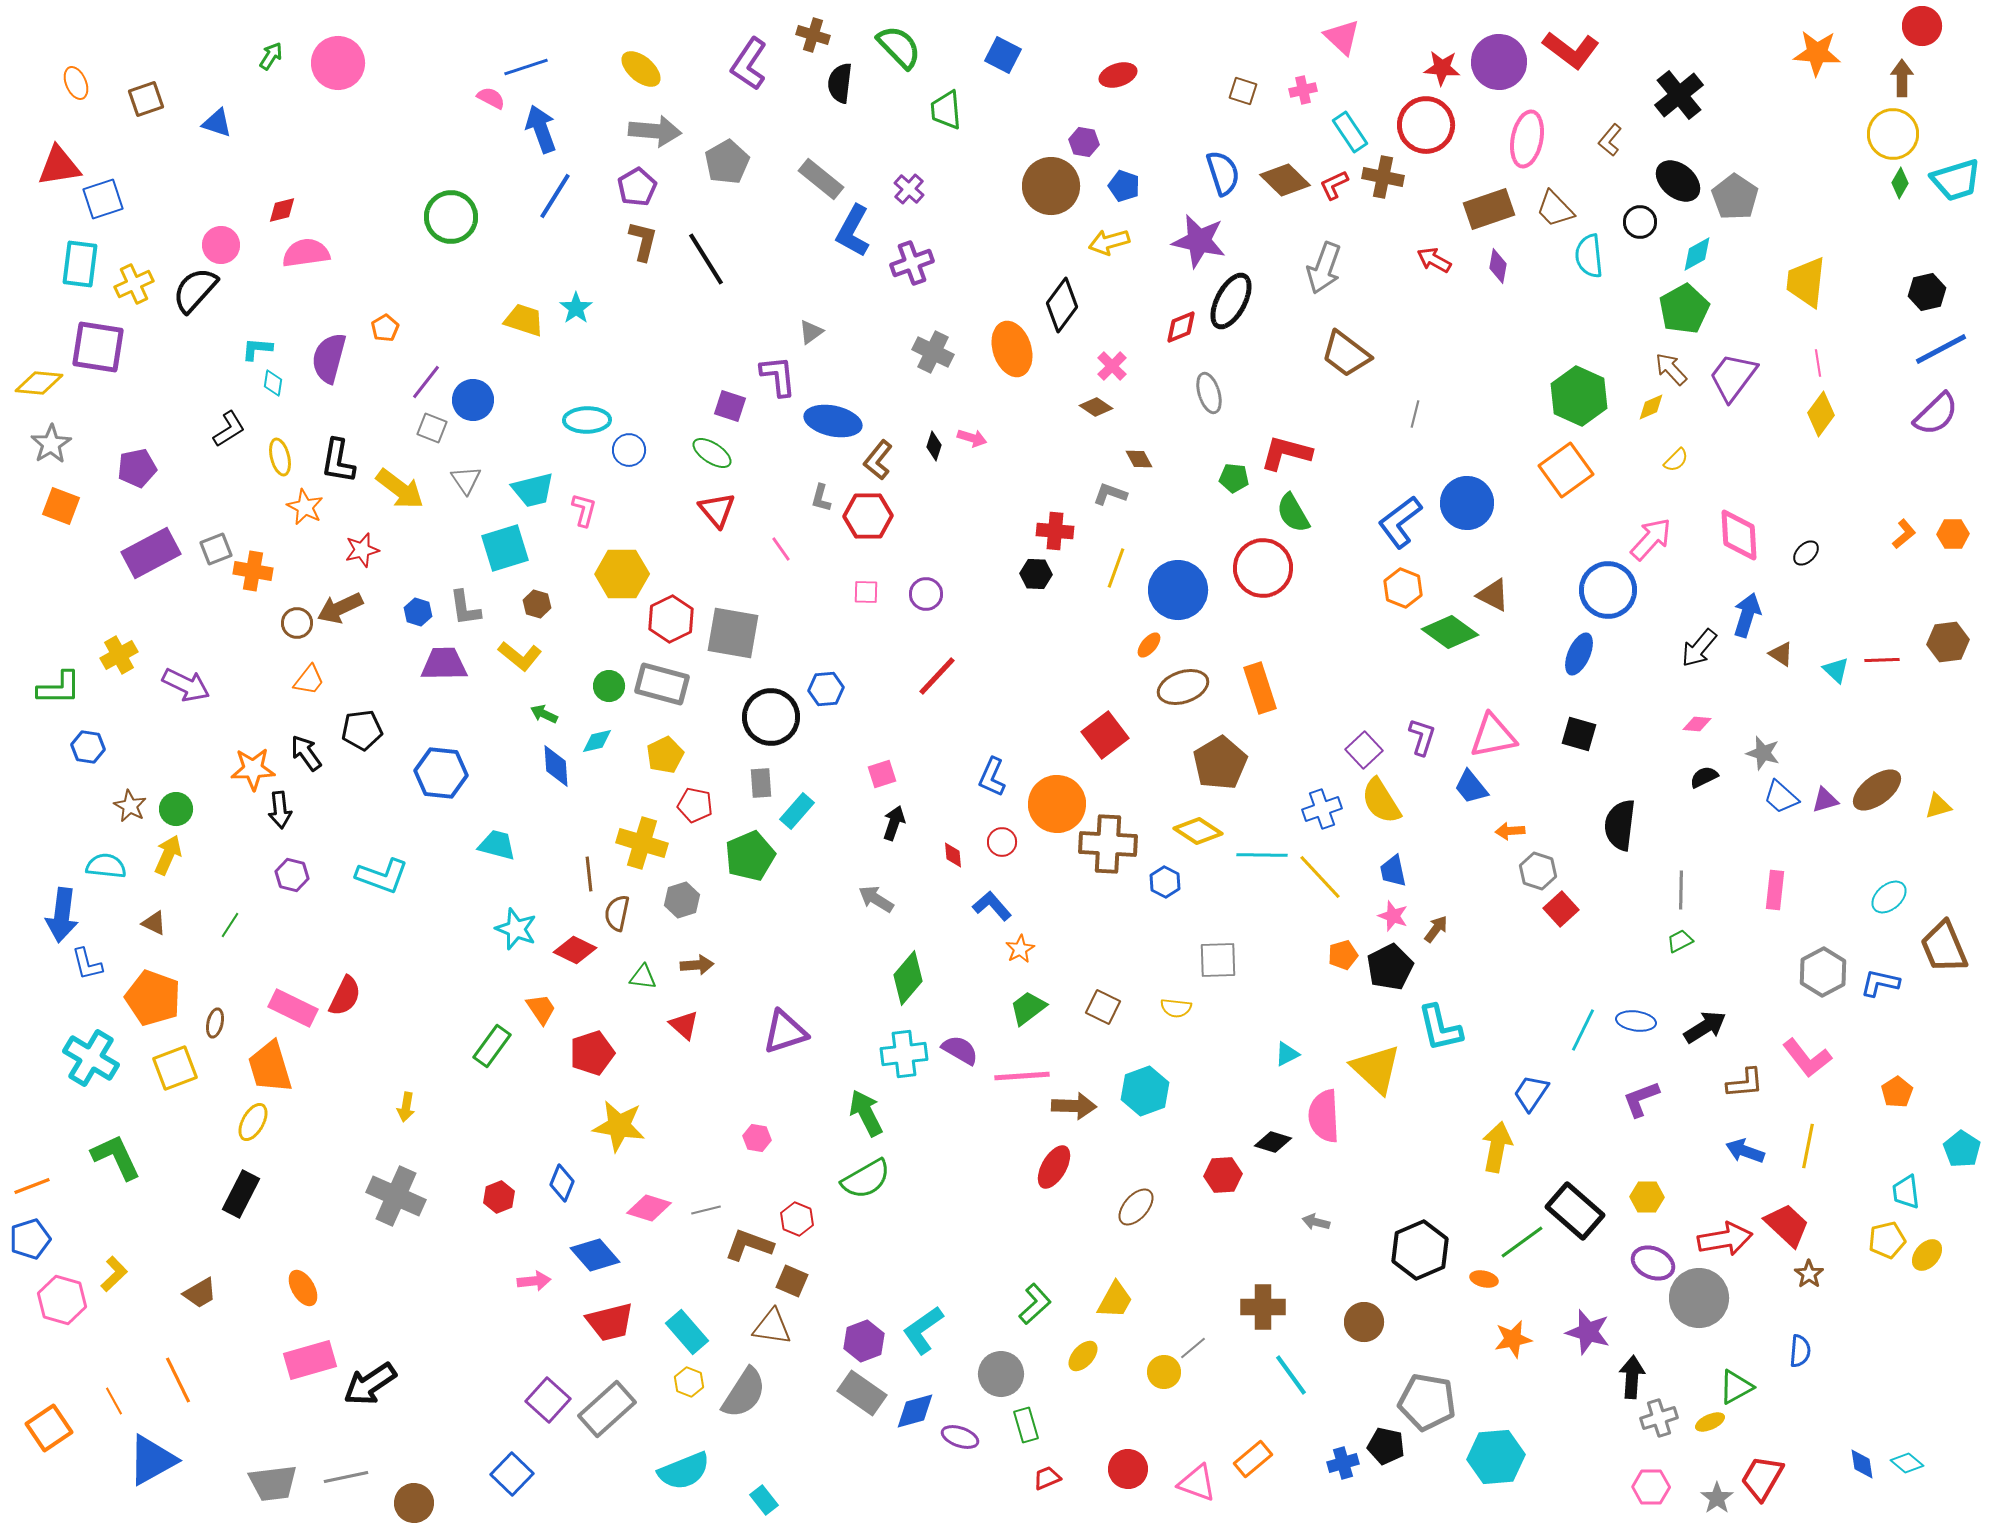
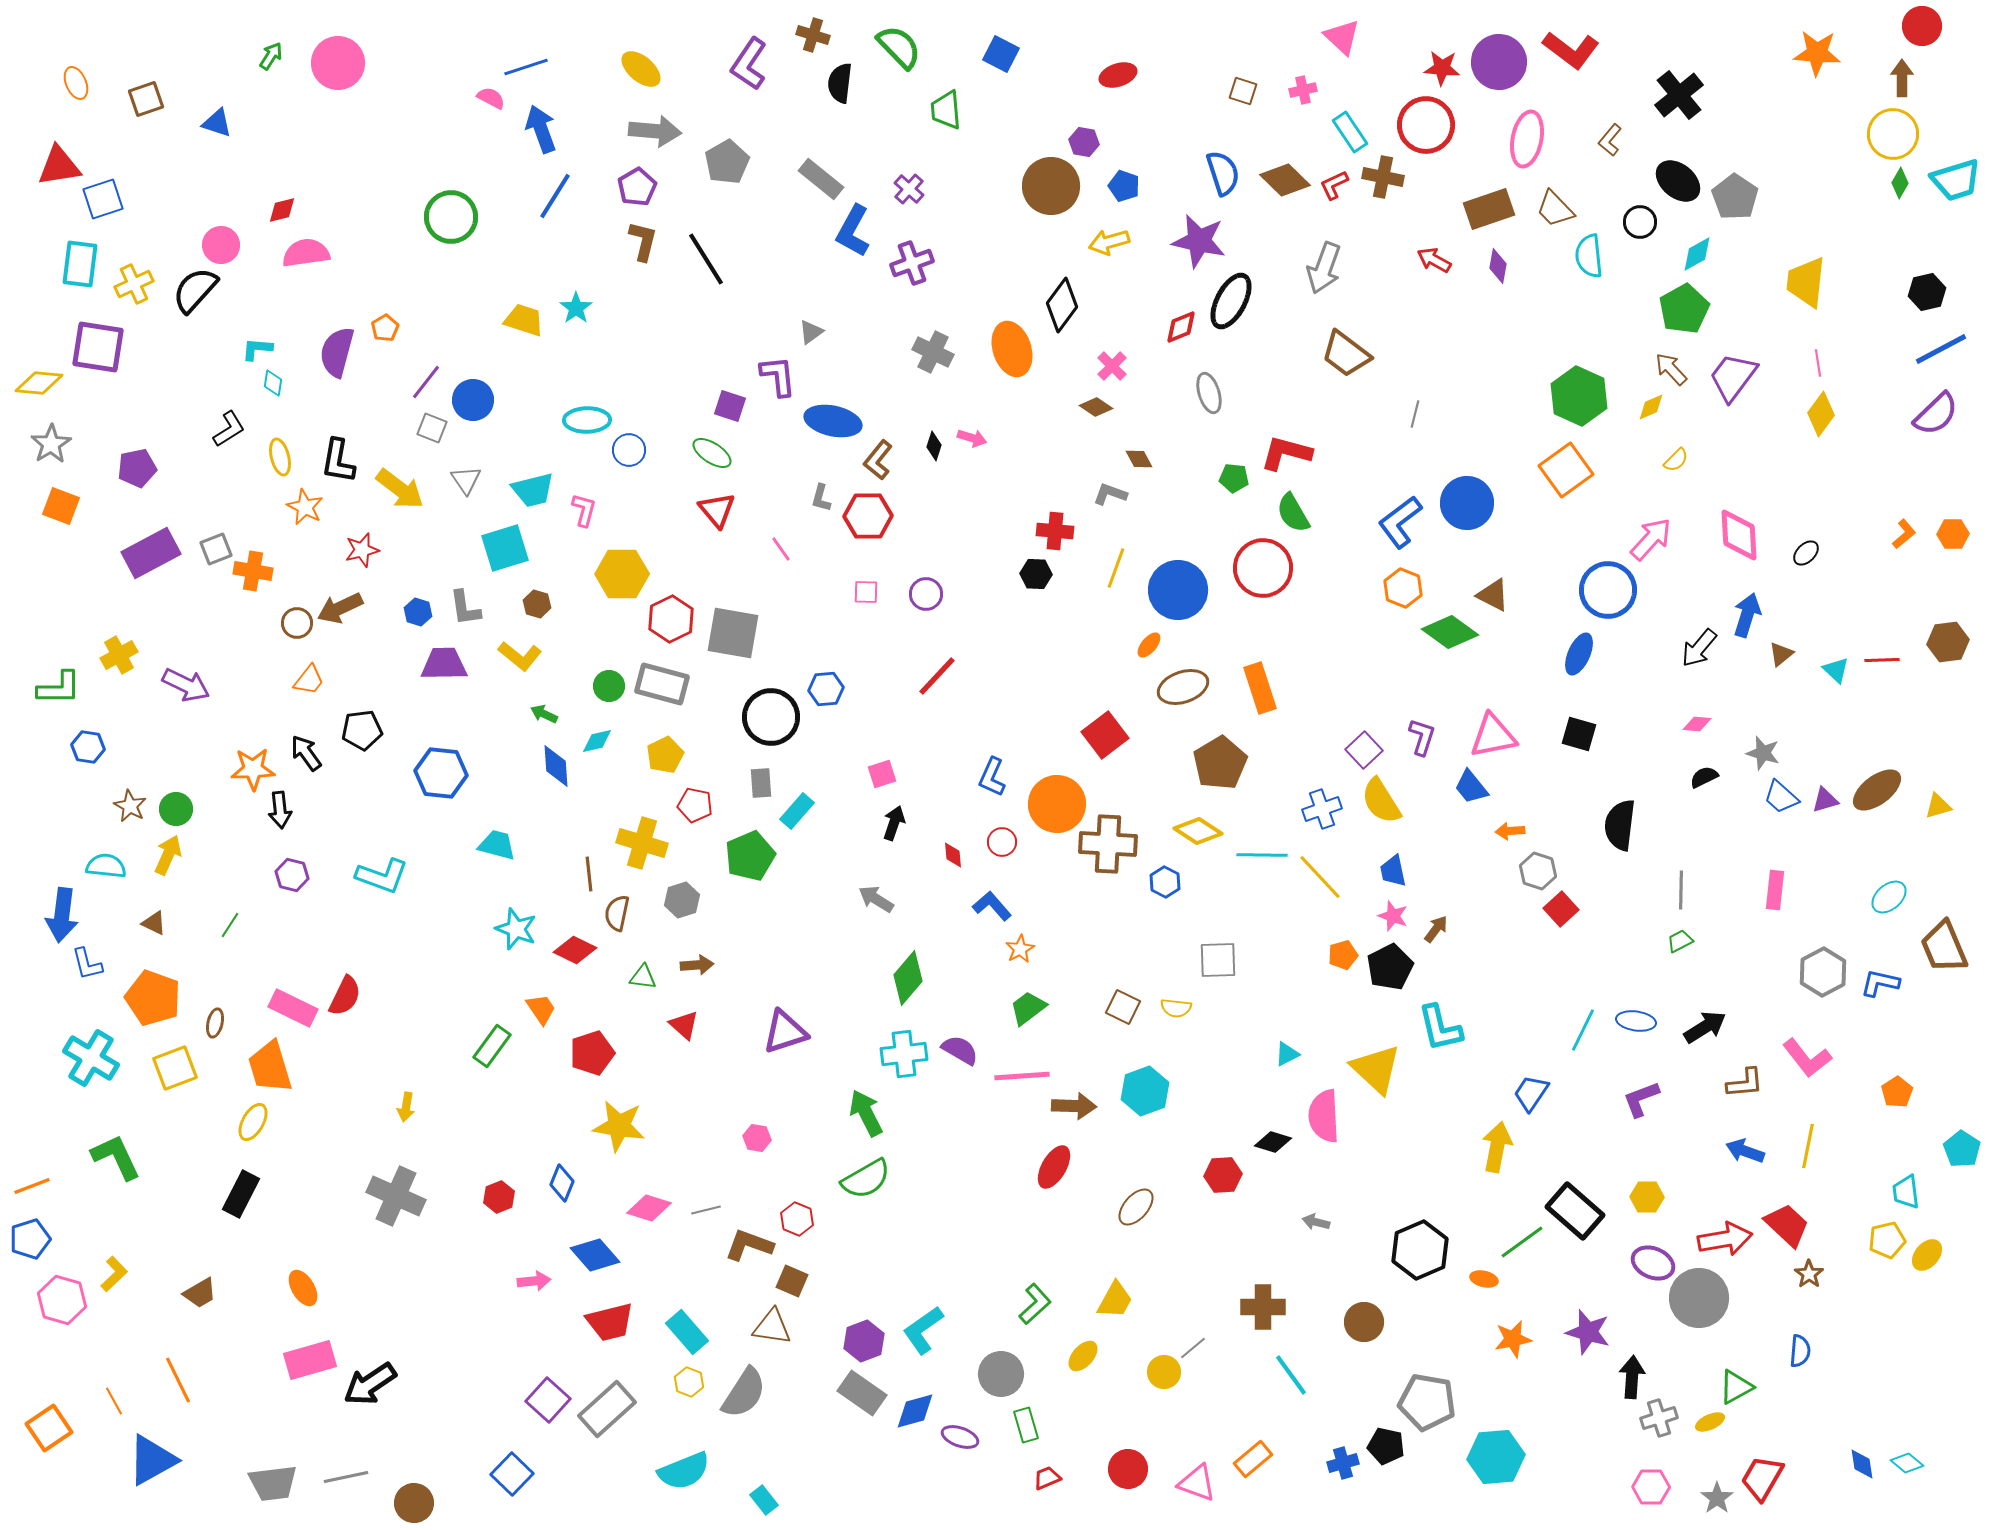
blue square at (1003, 55): moved 2 px left, 1 px up
purple semicircle at (329, 358): moved 8 px right, 6 px up
brown triangle at (1781, 654): rotated 48 degrees clockwise
brown square at (1103, 1007): moved 20 px right
